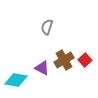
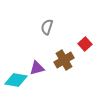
red square: moved 16 px up
purple triangle: moved 5 px left; rotated 42 degrees counterclockwise
